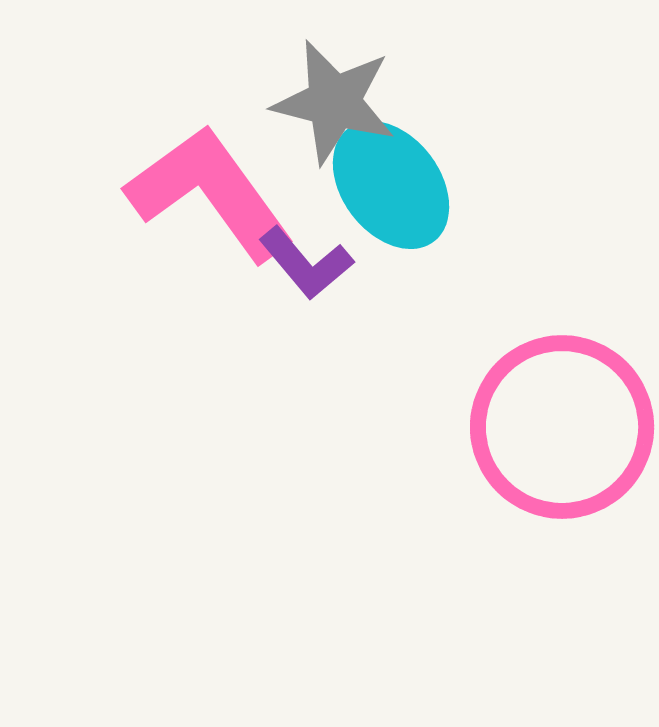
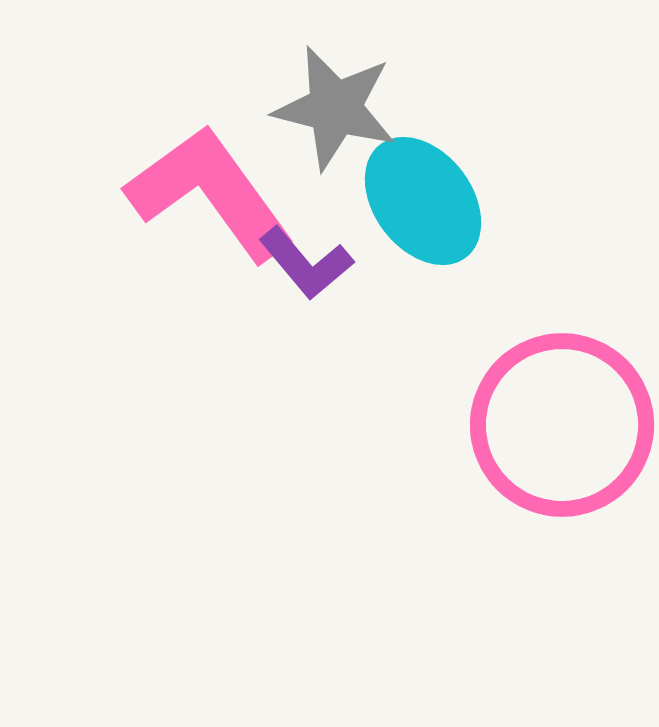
gray star: moved 1 px right, 6 px down
cyan ellipse: moved 32 px right, 16 px down
pink circle: moved 2 px up
